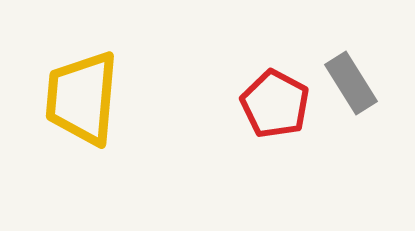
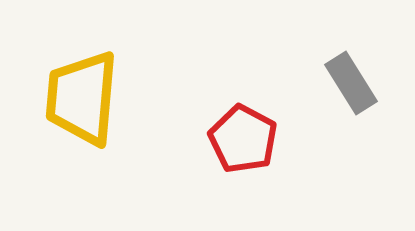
red pentagon: moved 32 px left, 35 px down
